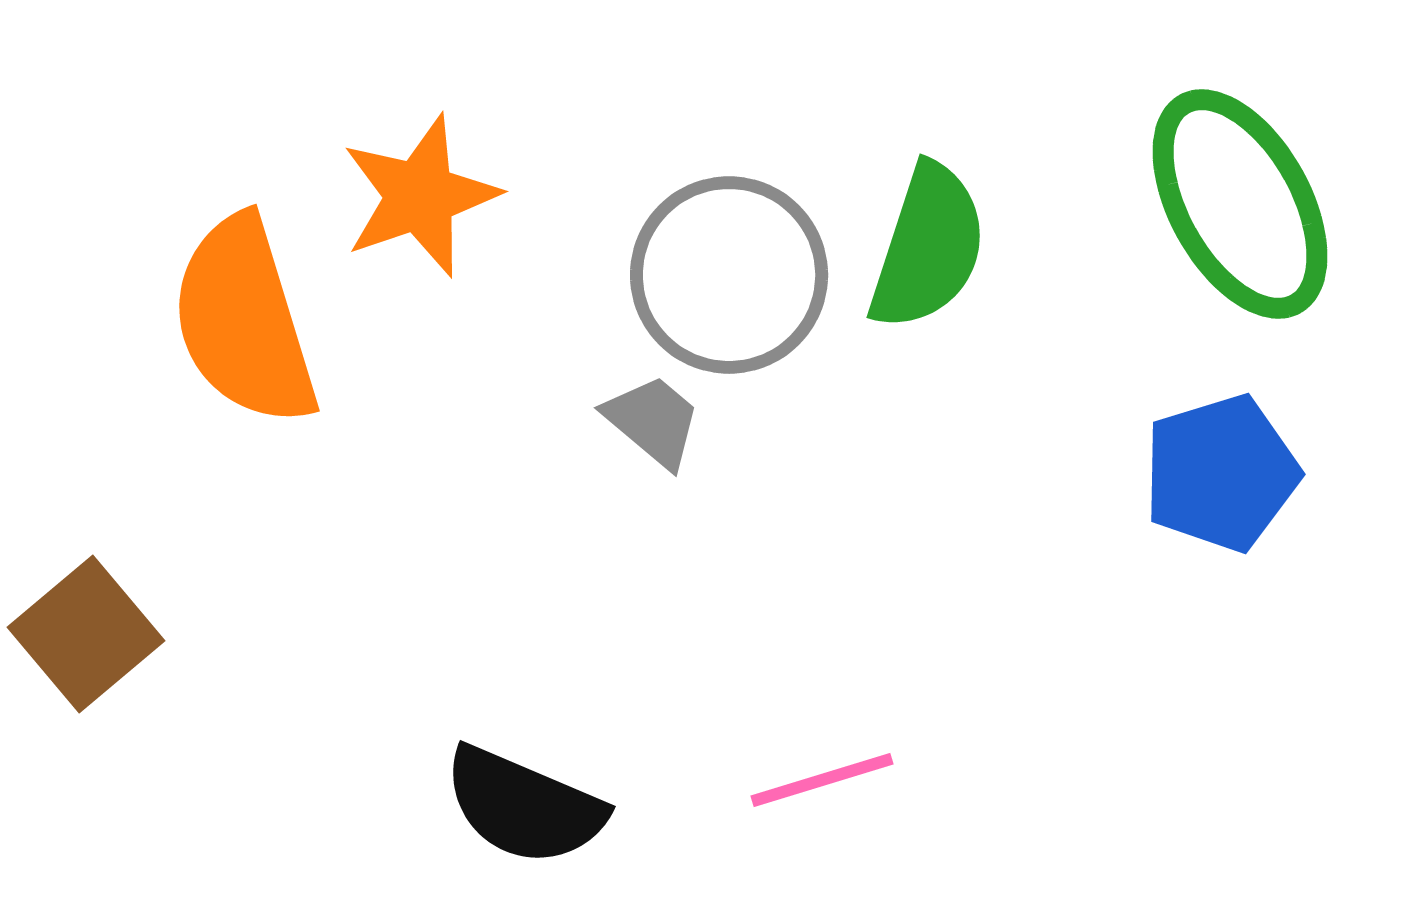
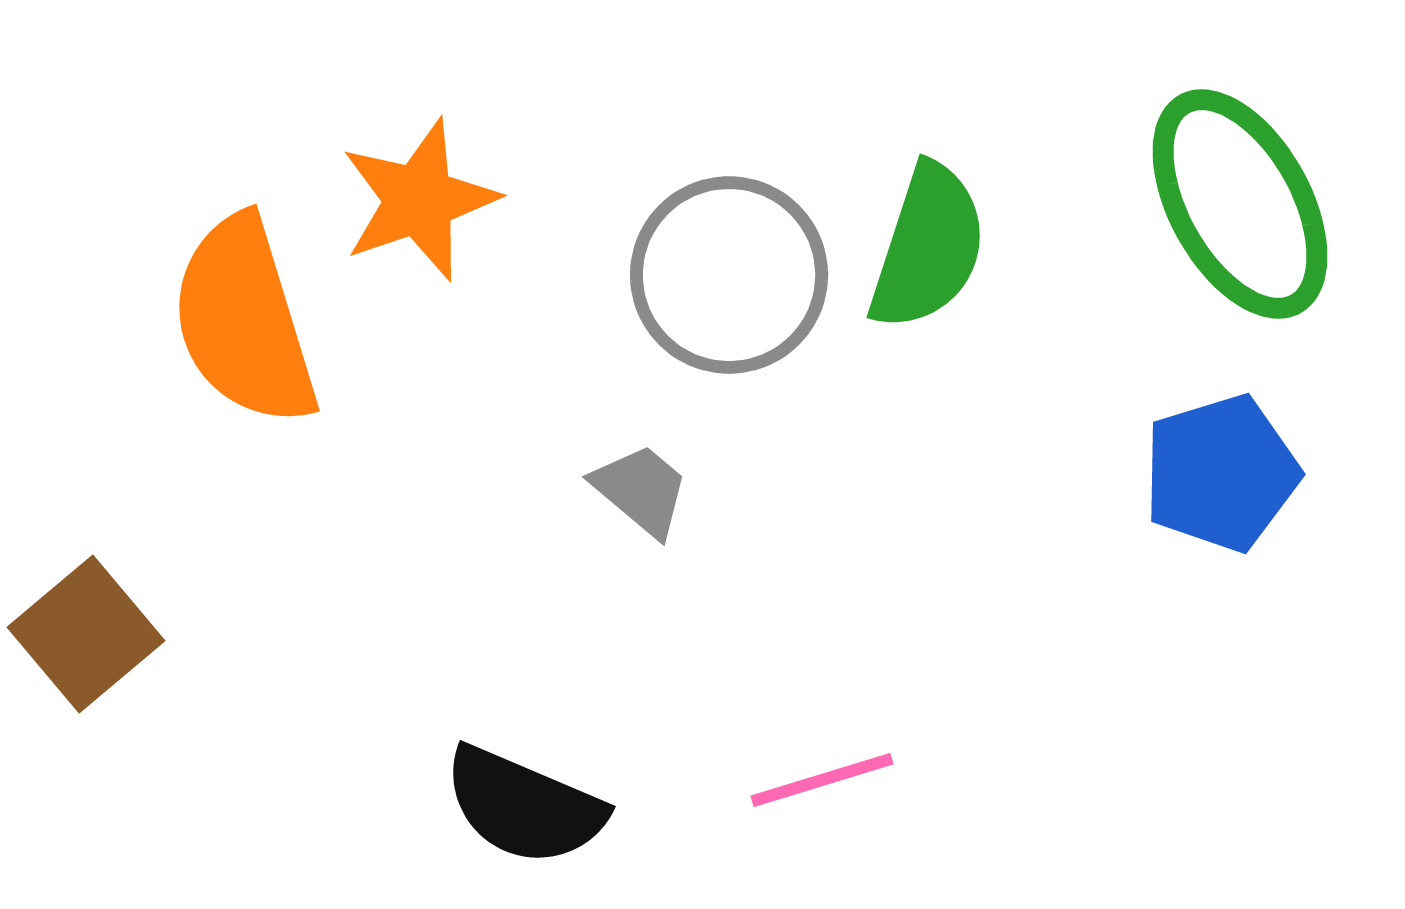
orange star: moved 1 px left, 4 px down
gray trapezoid: moved 12 px left, 69 px down
